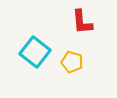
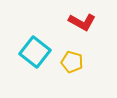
red L-shape: rotated 56 degrees counterclockwise
